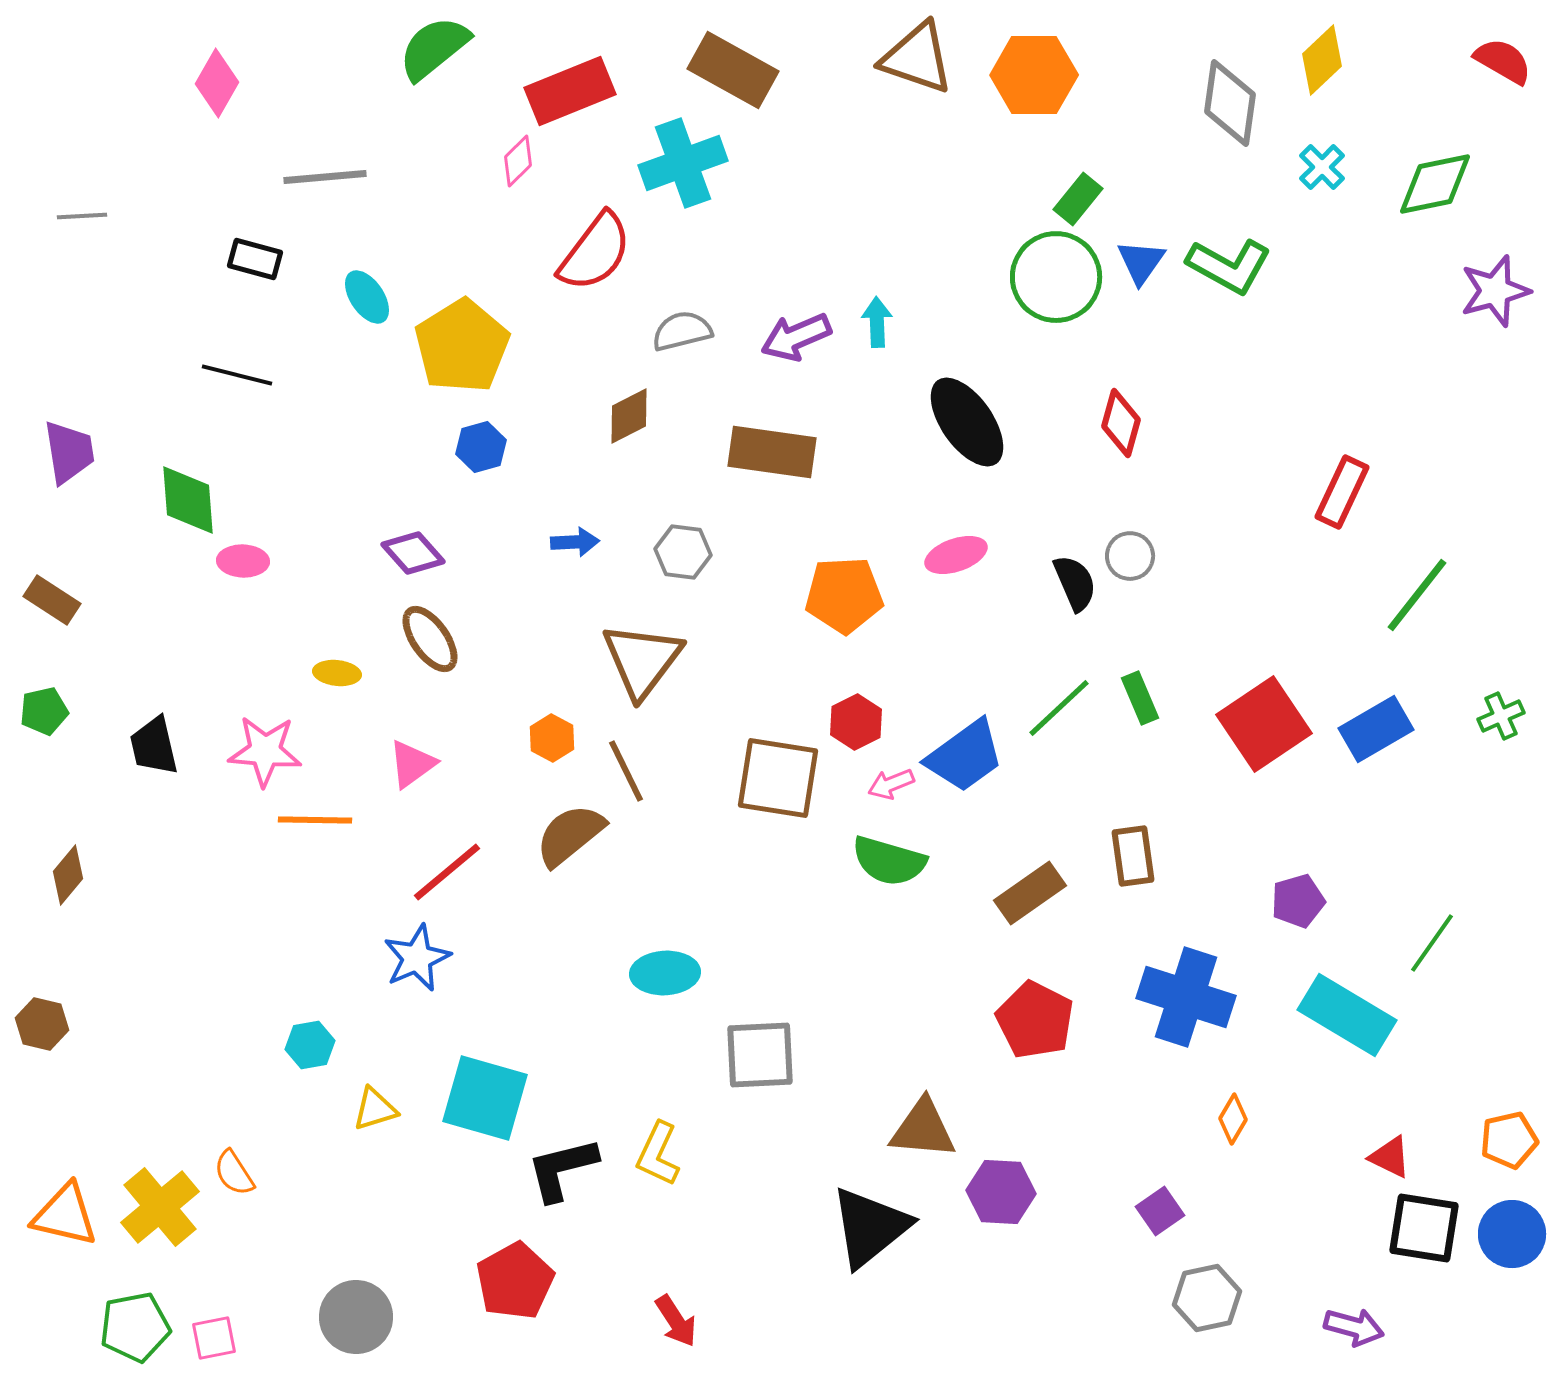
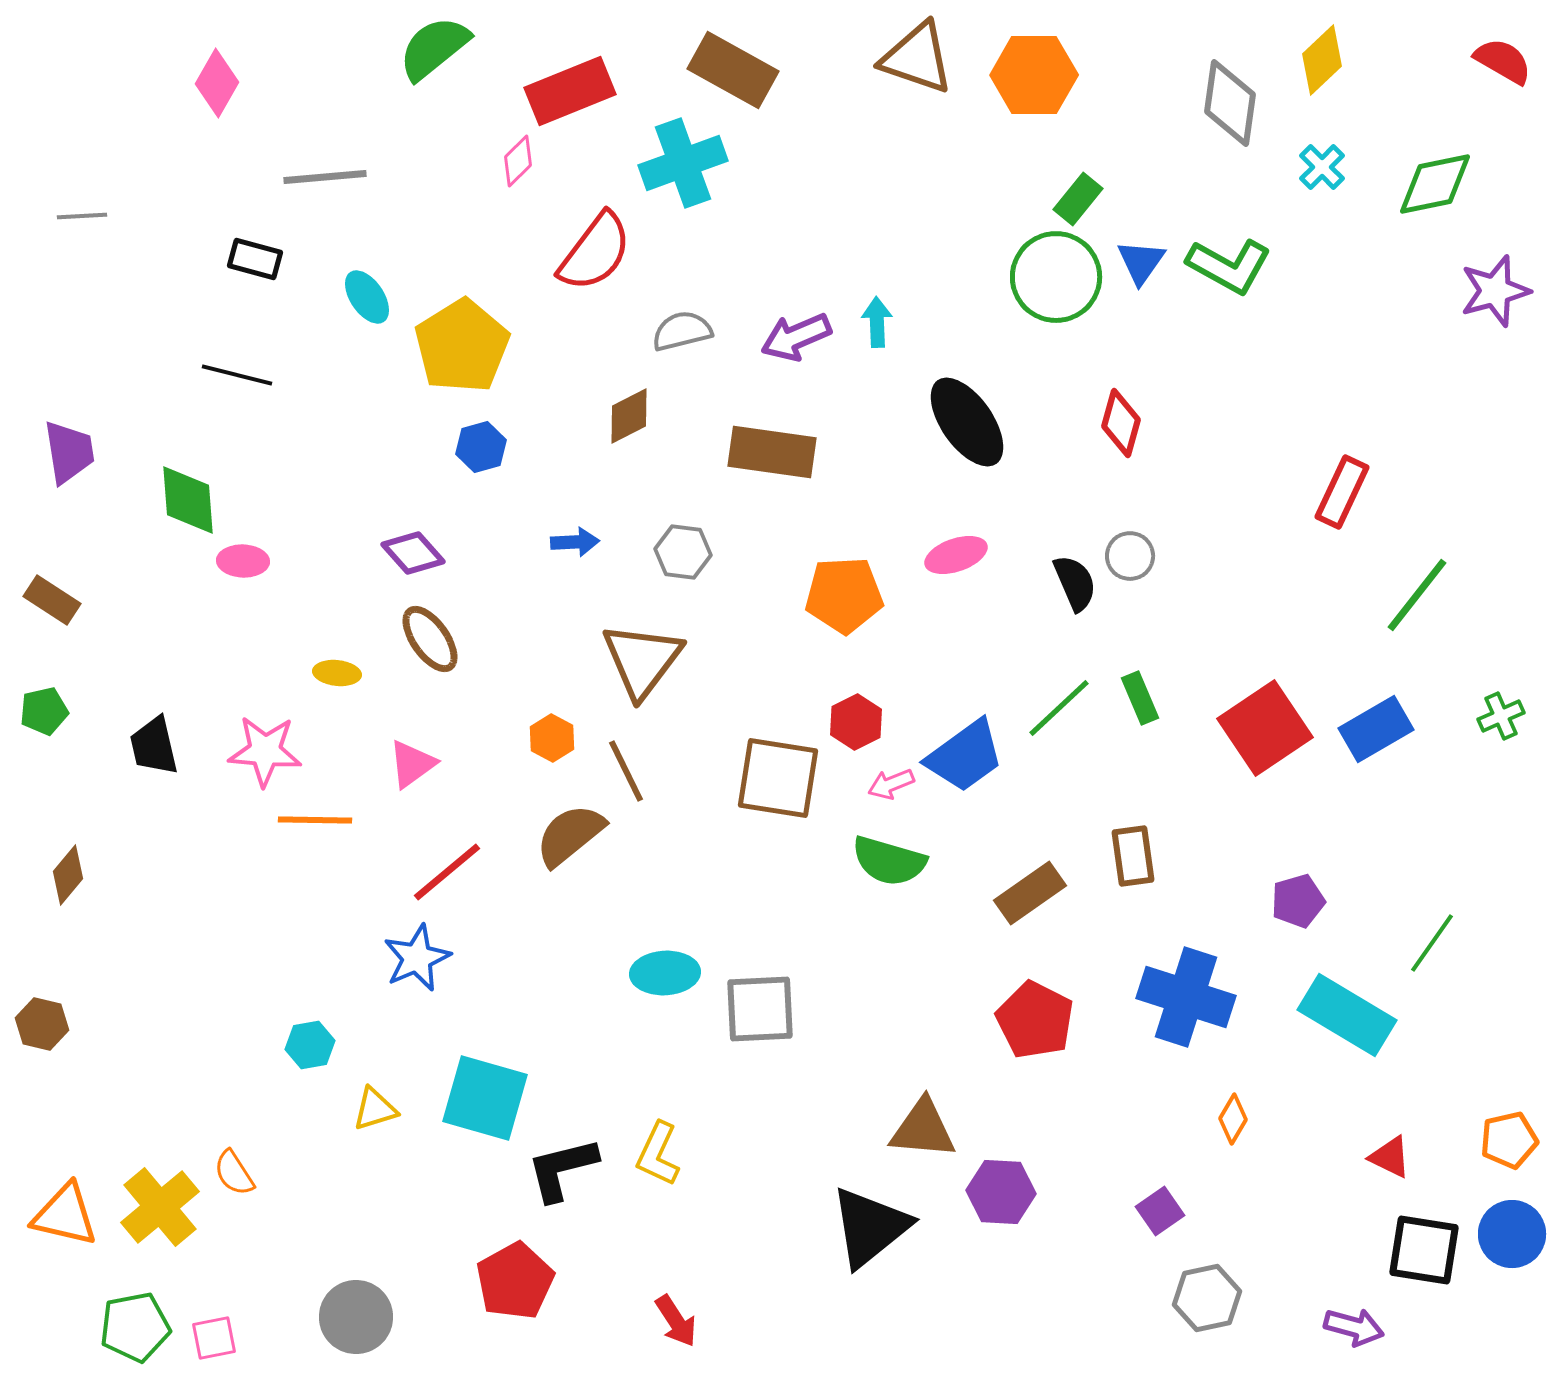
red square at (1264, 724): moved 1 px right, 4 px down
gray square at (760, 1055): moved 46 px up
black square at (1424, 1228): moved 22 px down
